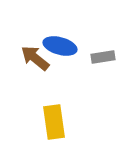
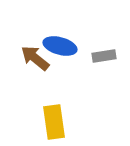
gray rectangle: moved 1 px right, 1 px up
